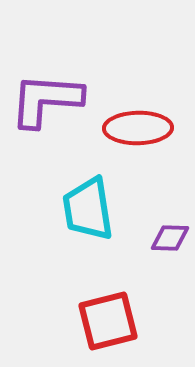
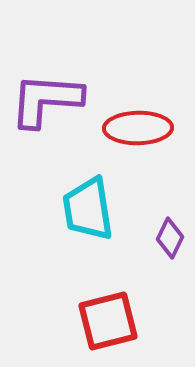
purple diamond: rotated 66 degrees counterclockwise
